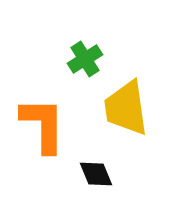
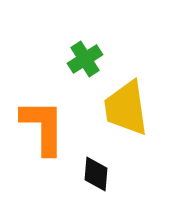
orange L-shape: moved 2 px down
black diamond: rotated 27 degrees clockwise
